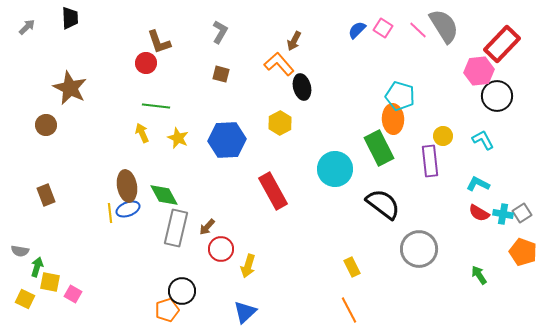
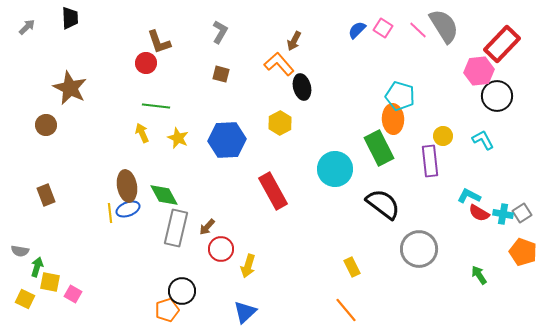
cyan L-shape at (478, 184): moved 9 px left, 12 px down
orange line at (349, 310): moved 3 px left; rotated 12 degrees counterclockwise
